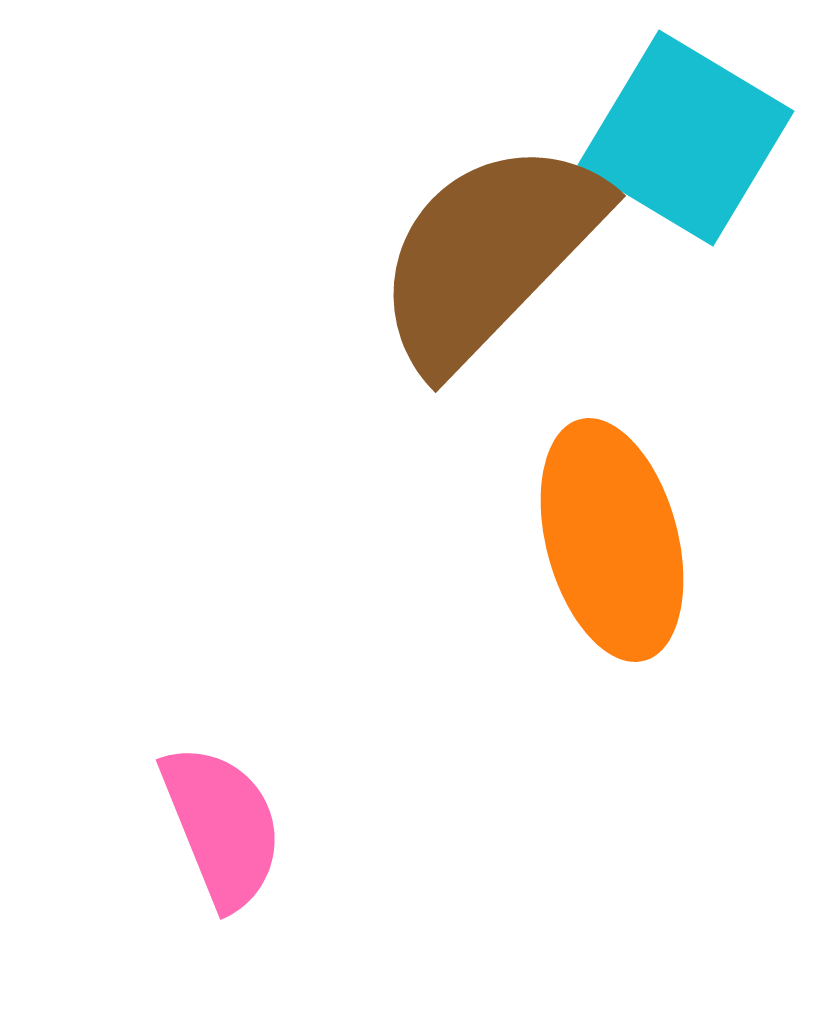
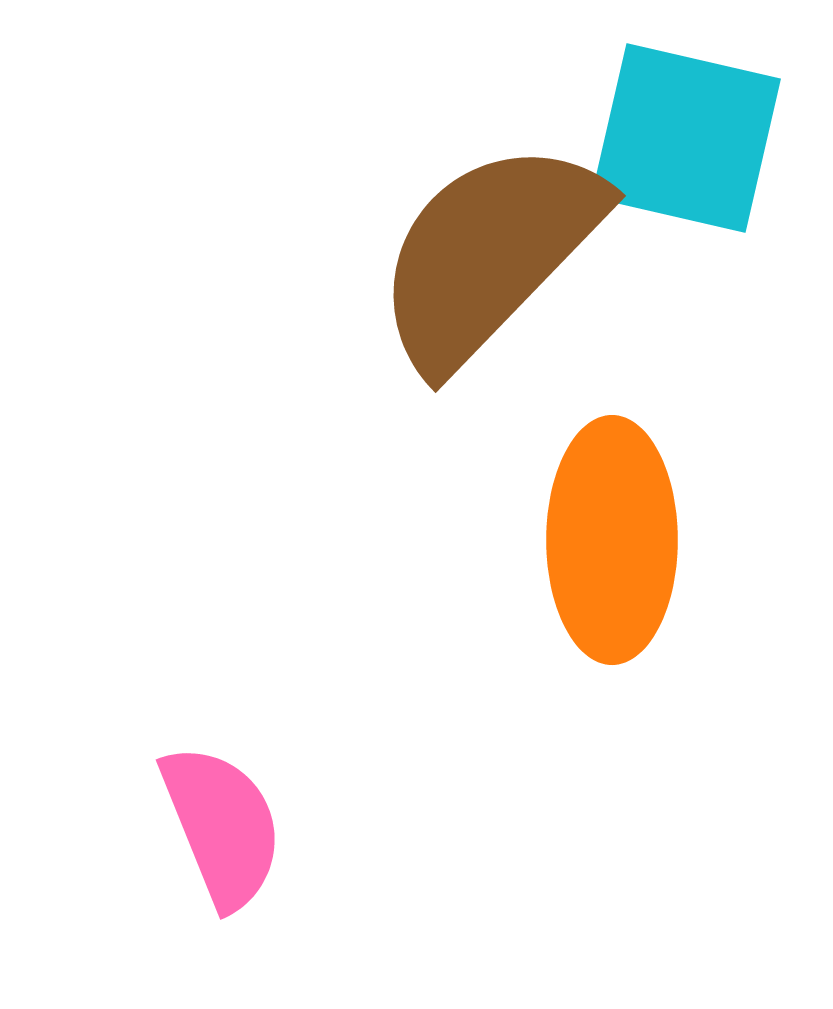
cyan square: rotated 18 degrees counterclockwise
orange ellipse: rotated 15 degrees clockwise
